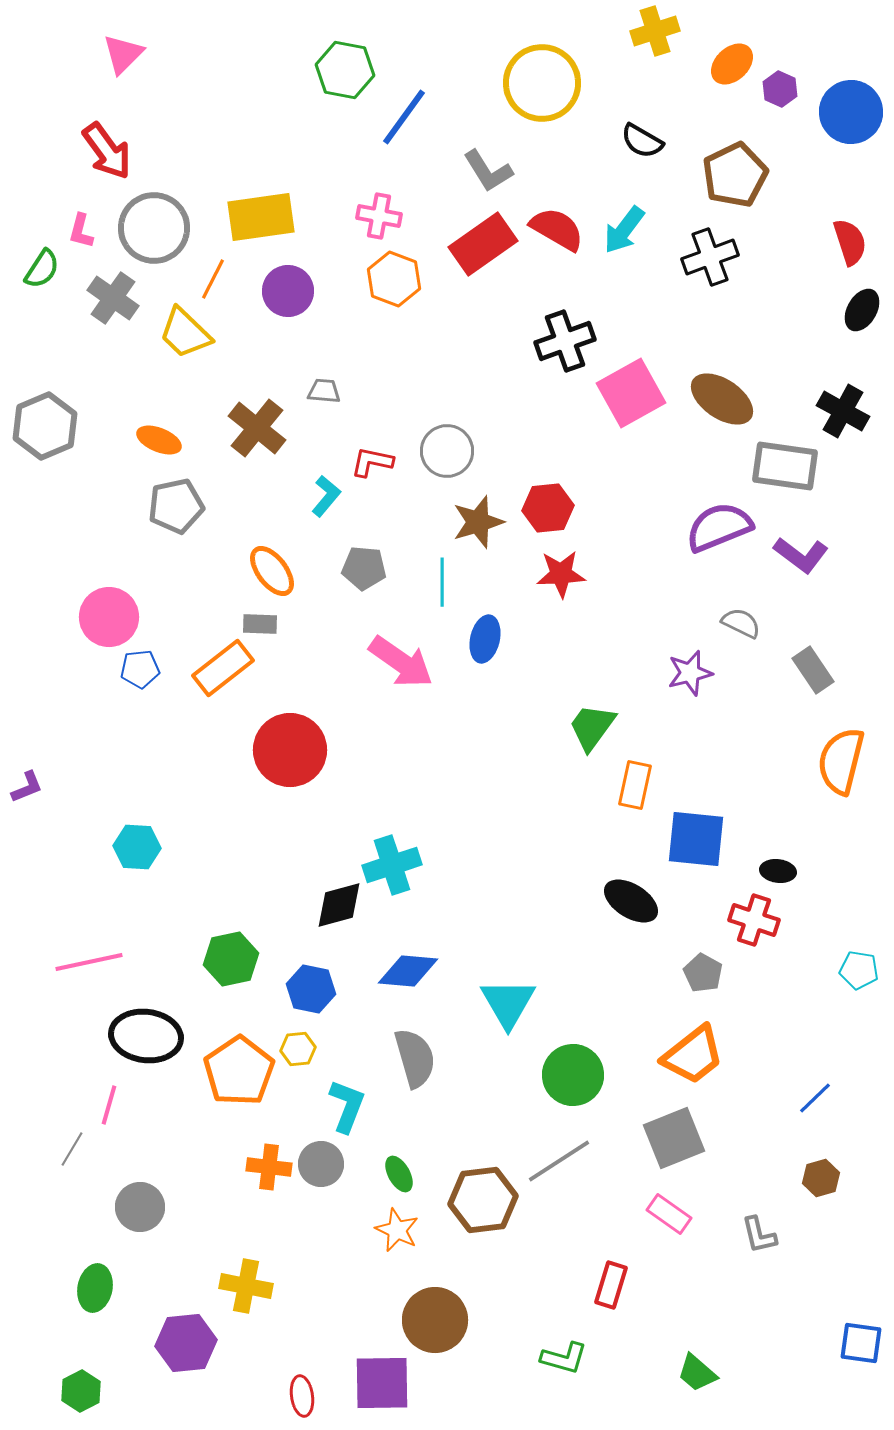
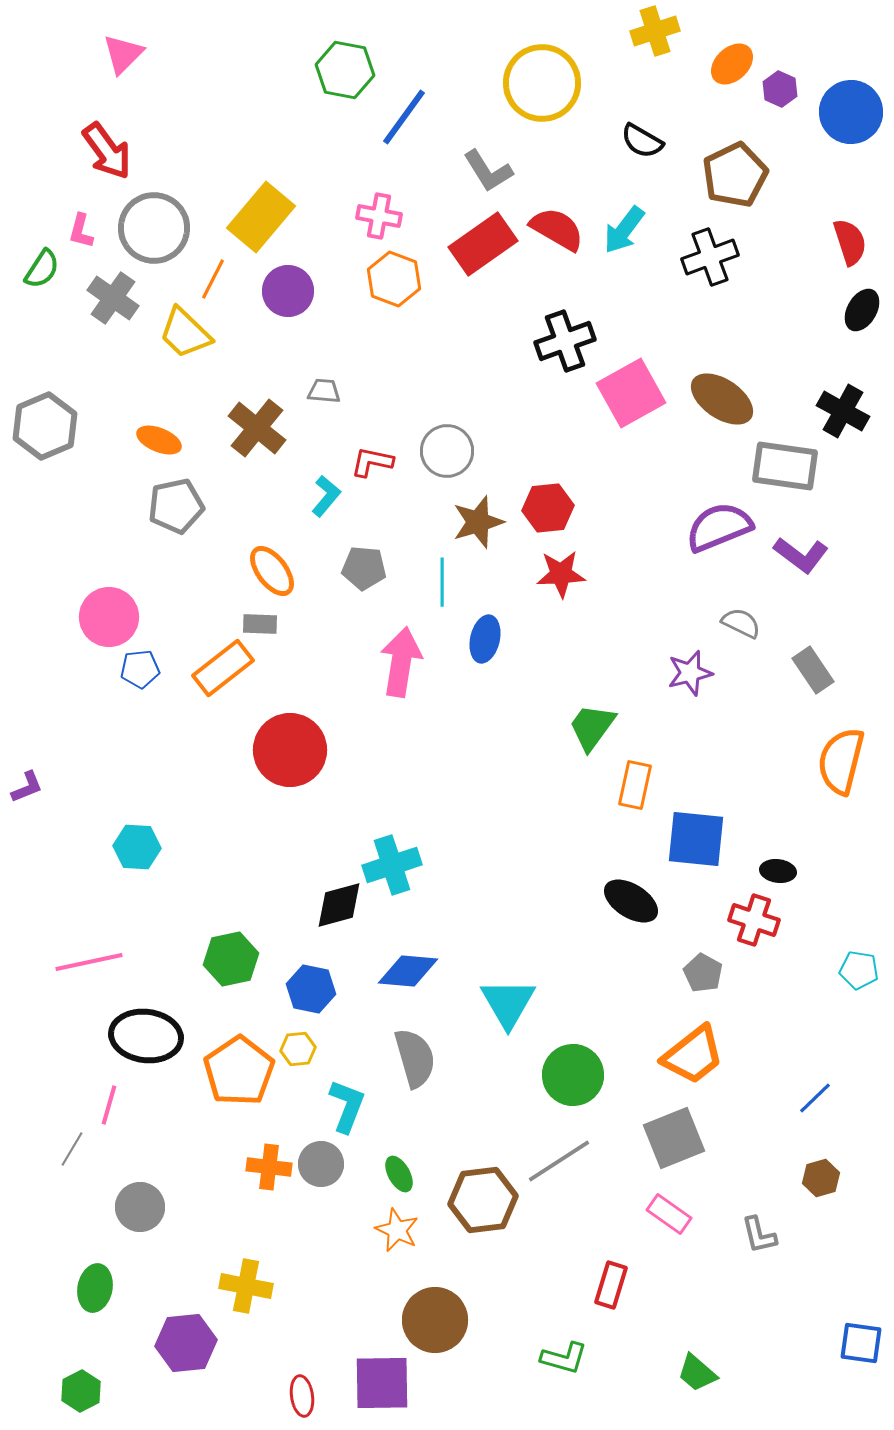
yellow rectangle at (261, 217): rotated 42 degrees counterclockwise
pink arrow at (401, 662): rotated 116 degrees counterclockwise
